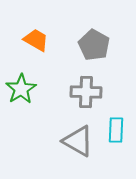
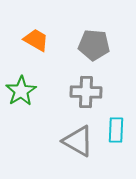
gray pentagon: rotated 24 degrees counterclockwise
green star: moved 2 px down
